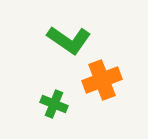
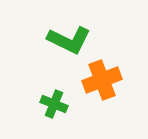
green L-shape: rotated 9 degrees counterclockwise
